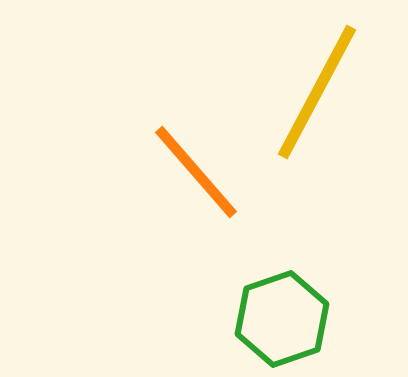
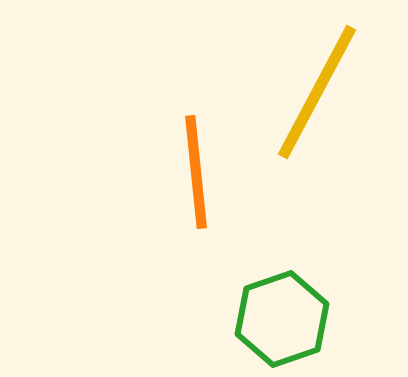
orange line: rotated 35 degrees clockwise
